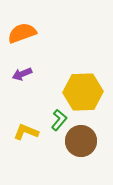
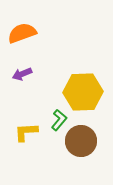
yellow L-shape: rotated 25 degrees counterclockwise
